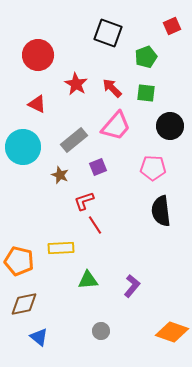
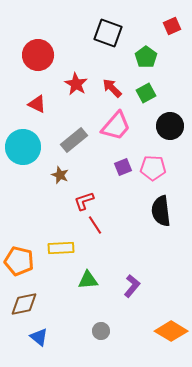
green pentagon: rotated 15 degrees counterclockwise
green square: rotated 36 degrees counterclockwise
purple square: moved 25 px right
orange diamond: moved 1 px left, 1 px up; rotated 12 degrees clockwise
